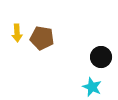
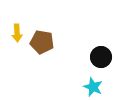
brown pentagon: moved 4 px down
cyan star: moved 1 px right
